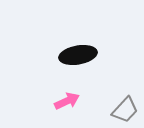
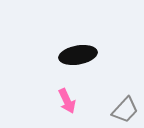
pink arrow: rotated 90 degrees clockwise
